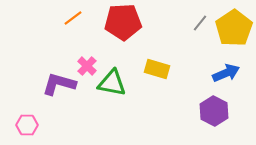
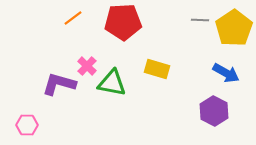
gray line: moved 3 px up; rotated 54 degrees clockwise
blue arrow: rotated 52 degrees clockwise
